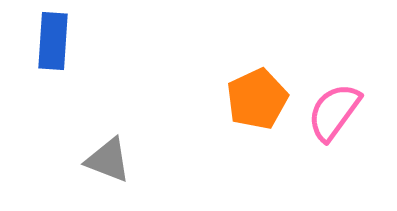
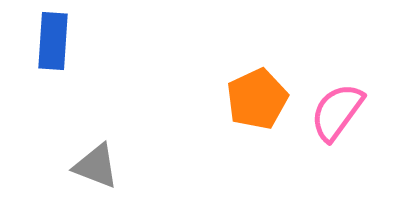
pink semicircle: moved 3 px right
gray triangle: moved 12 px left, 6 px down
